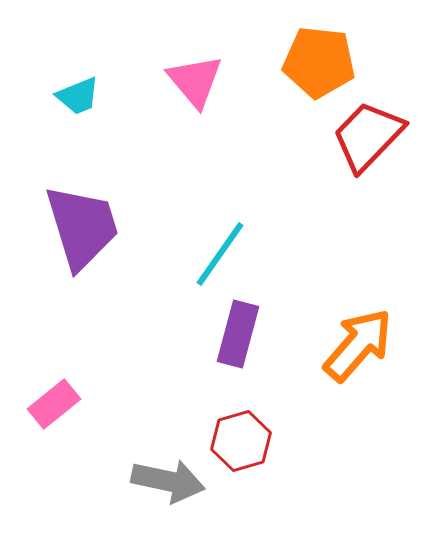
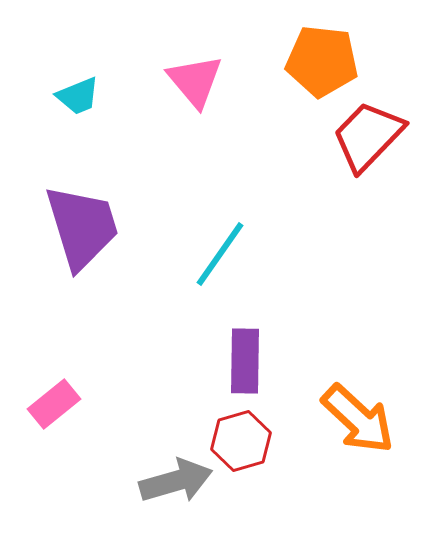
orange pentagon: moved 3 px right, 1 px up
purple rectangle: moved 7 px right, 27 px down; rotated 14 degrees counterclockwise
orange arrow: moved 74 px down; rotated 92 degrees clockwise
gray arrow: moved 8 px right; rotated 28 degrees counterclockwise
